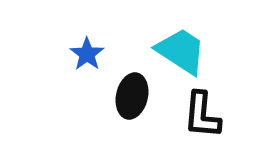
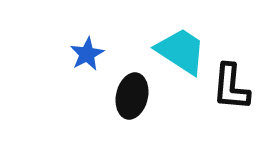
blue star: rotated 8 degrees clockwise
black L-shape: moved 29 px right, 28 px up
